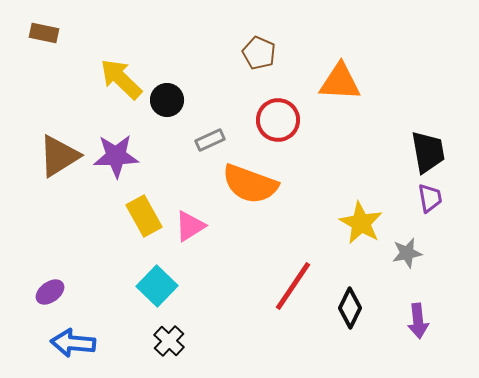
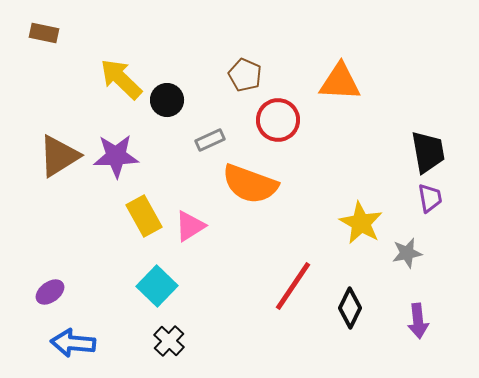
brown pentagon: moved 14 px left, 22 px down
